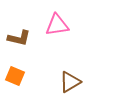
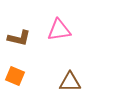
pink triangle: moved 2 px right, 5 px down
brown triangle: rotated 30 degrees clockwise
